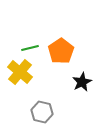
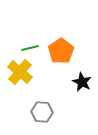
black star: rotated 18 degrees counterclockwise
gray hexagon: rotated 10 degrees counterclockwise
